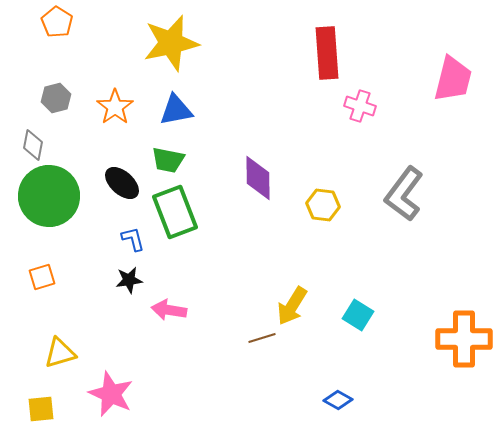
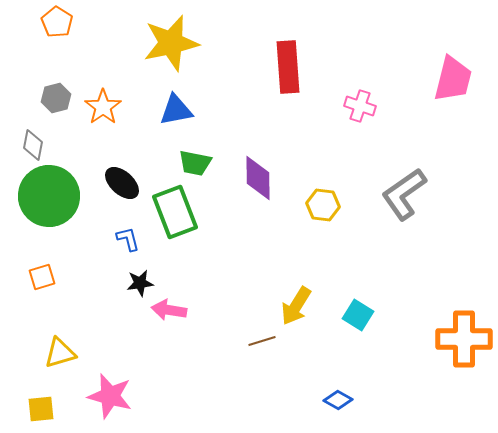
red rectangle: moved 39 px left, 14 px down
orange star: moved 12 px left
green trapezoid: moved 27 px right, 3 px down
gray L-shape: rotated 18 degrees clockwise
blue L-shape: moved 5 px left
black star: moved 11 px right, 3 px down
yellow arrow: moved 4 px right
brown line: moved 3 px down
pink star: moved 1 px left, 2 px down; rotated 9 degrees counterclockwise
